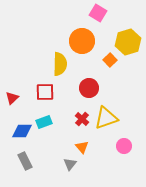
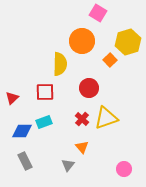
pink circle: moved 23 px down
gray triangle: moved 2 px left, 1 px down
